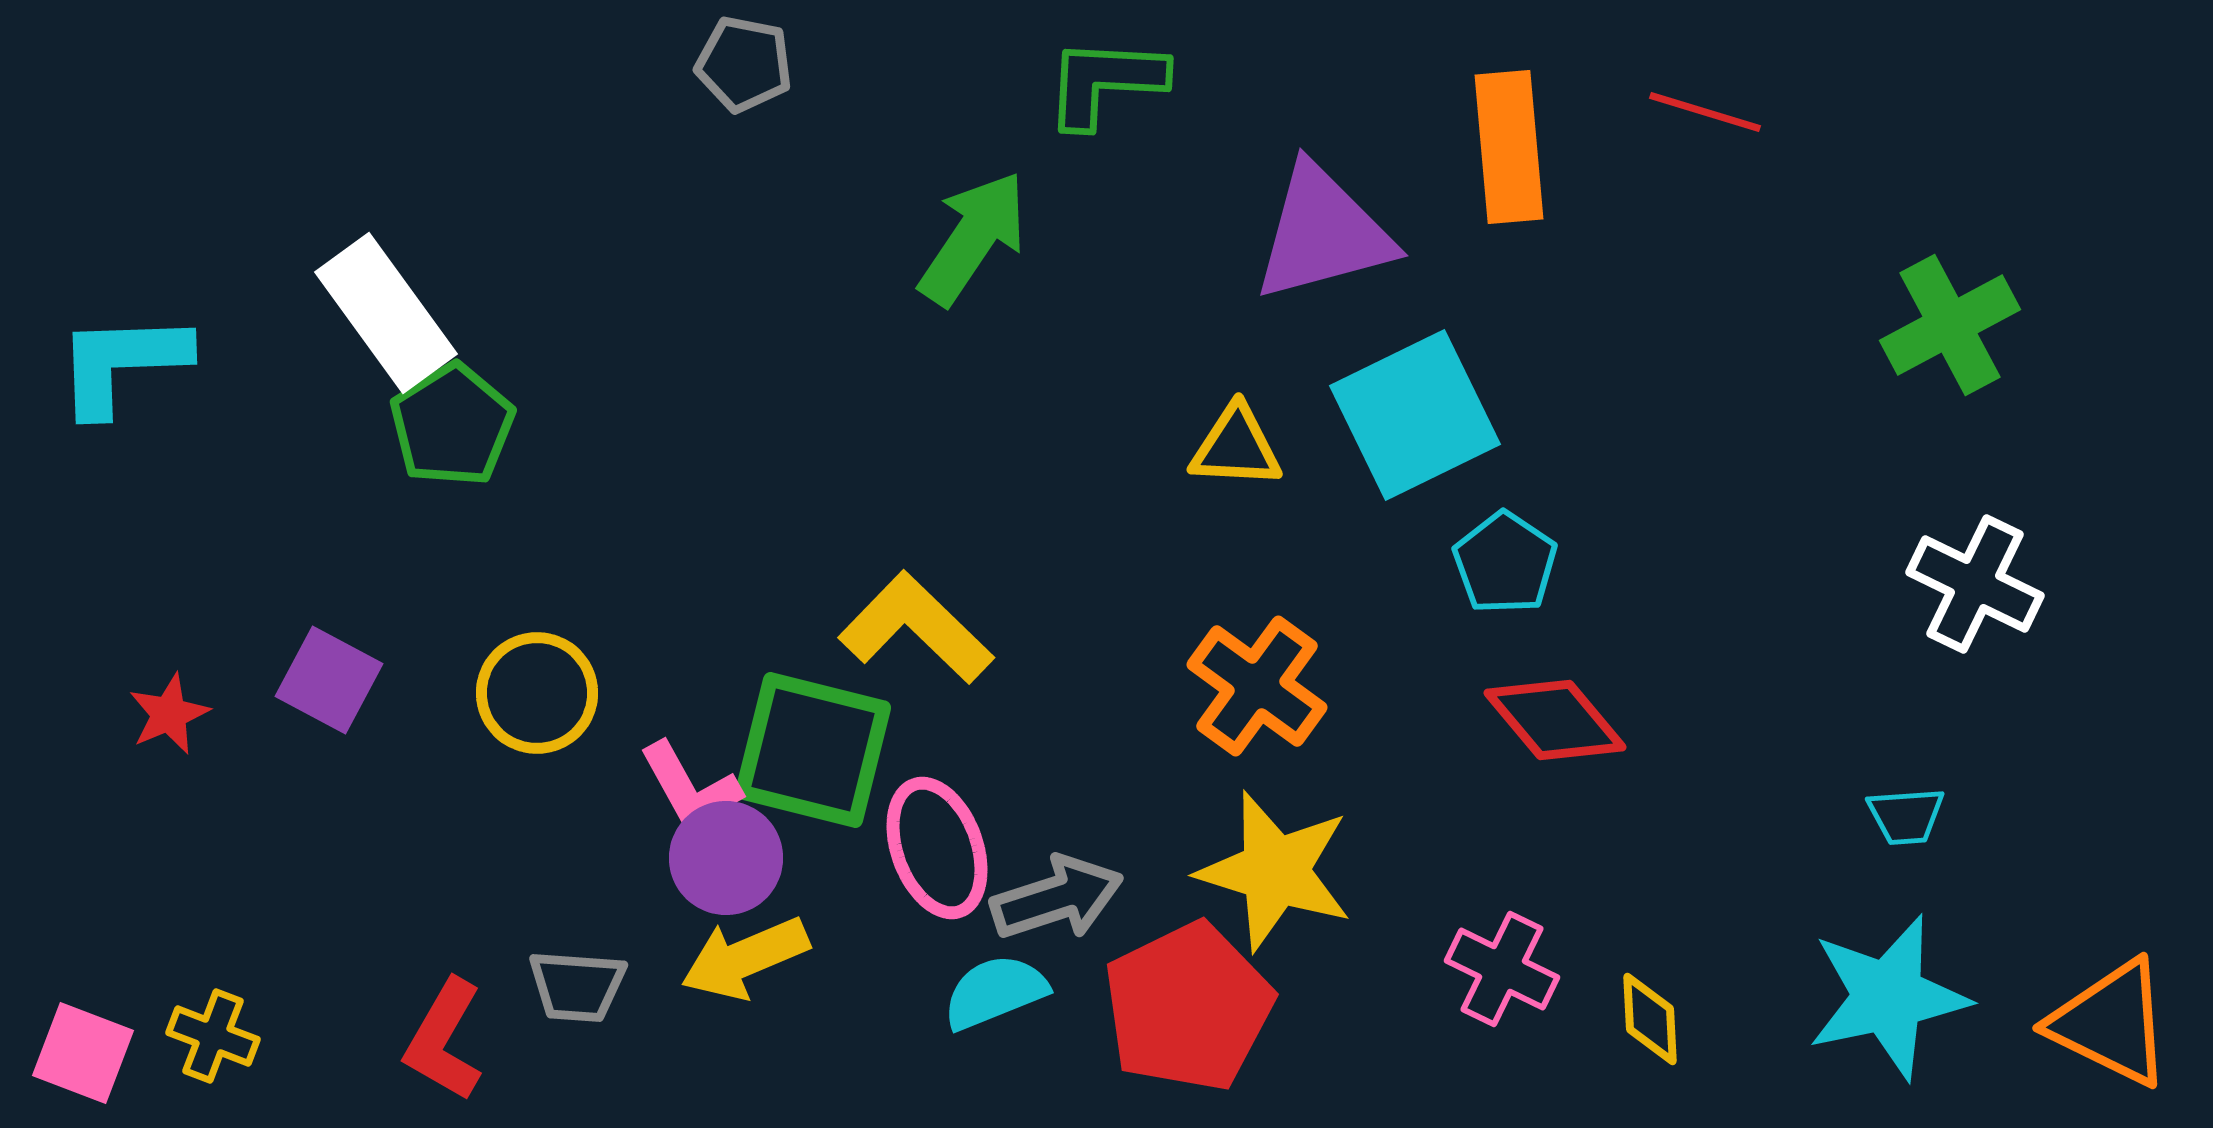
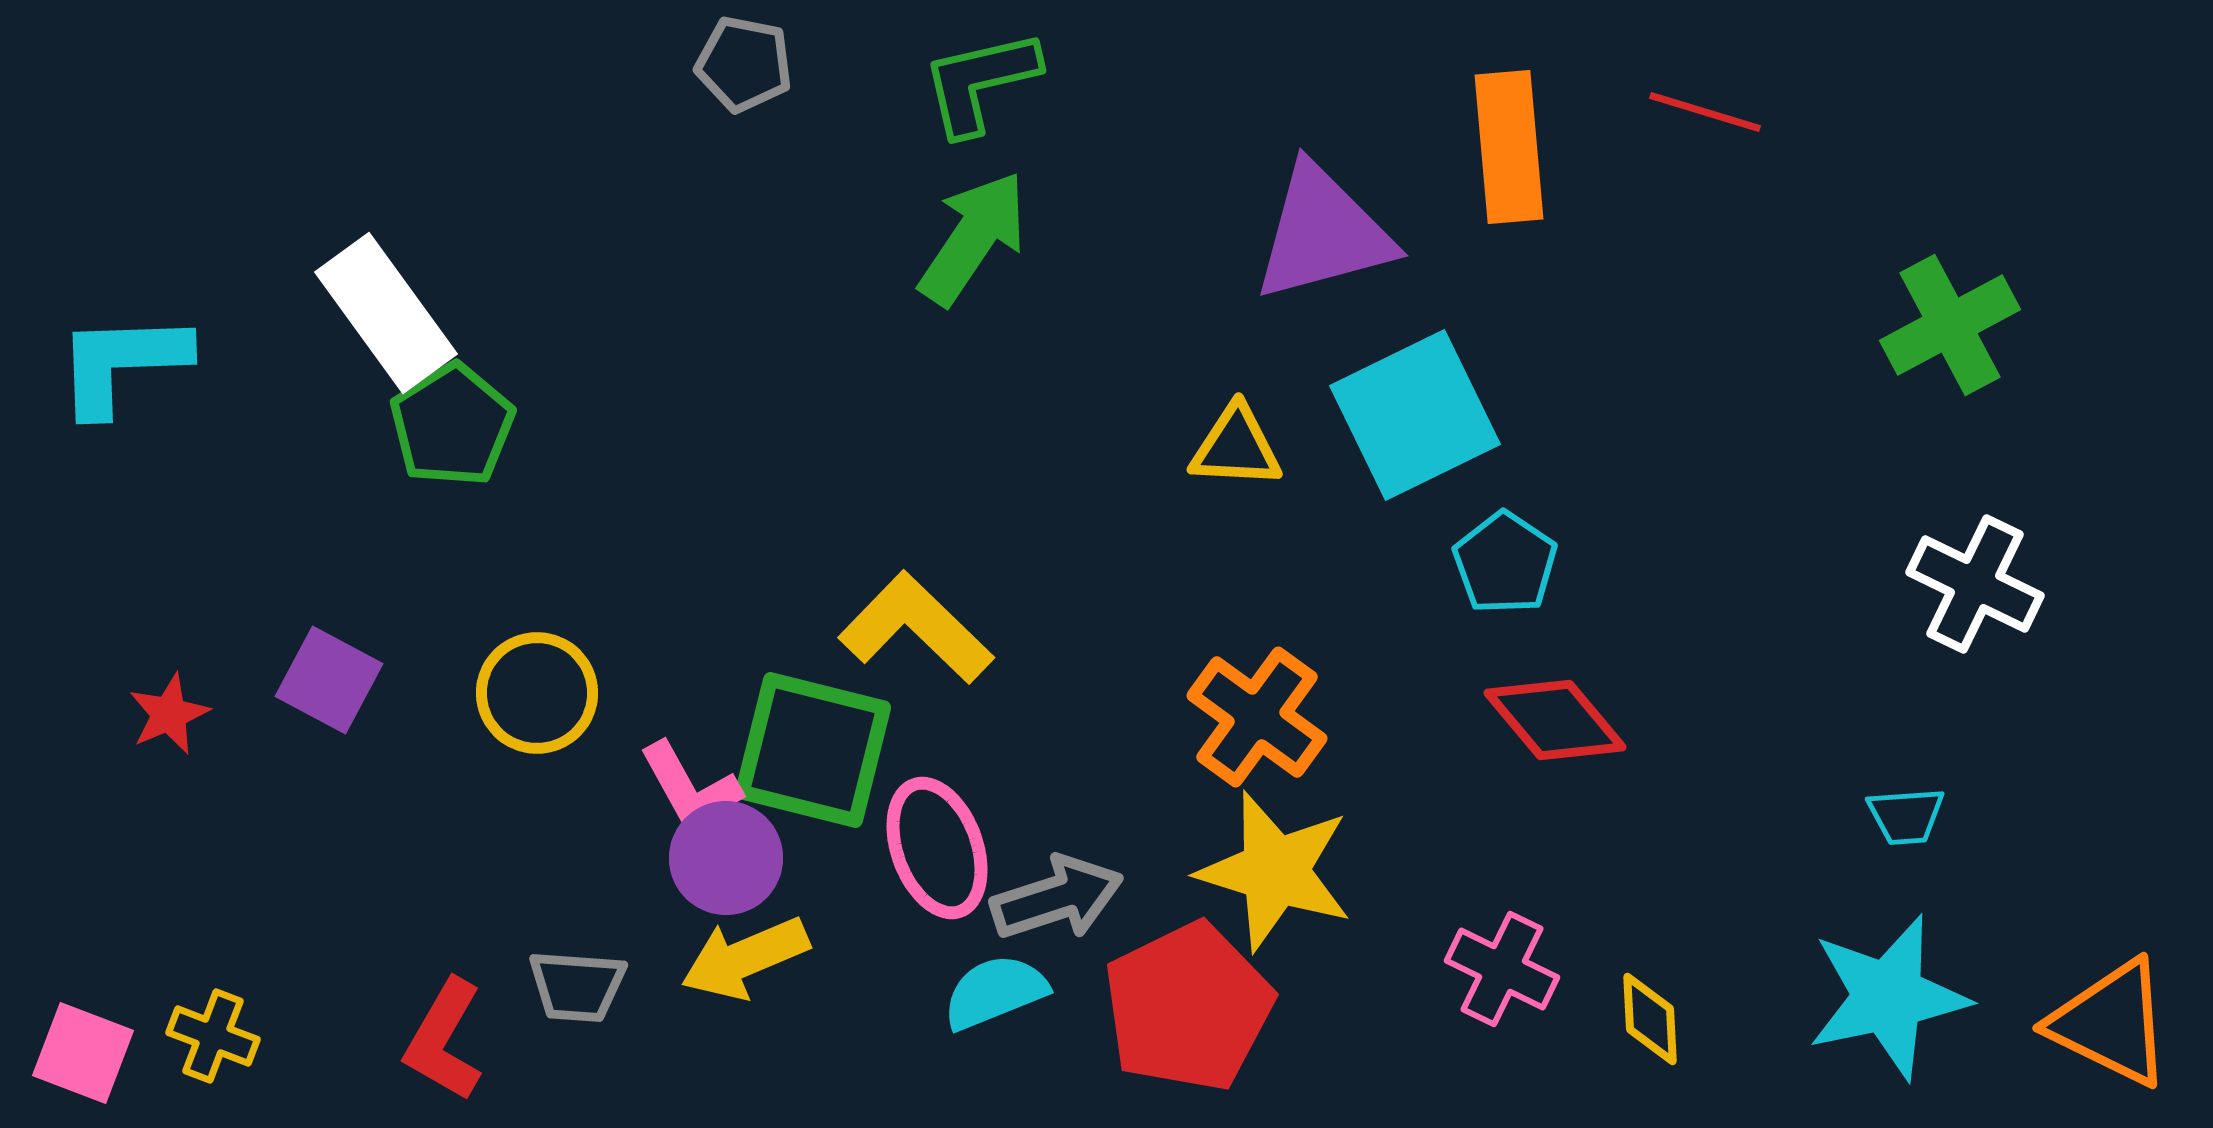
green L-shape: moved 125 px left; rotated 16 degrees counterclockwise
orange cross: moved 31 px down
